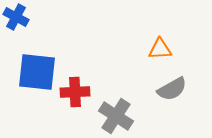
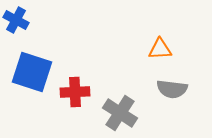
blue cross: moved 3 px down
blue square: moved 5 px left; rotated 12 degrees clockwise
gray semicircle: rotated 36 degrees clockwise
gray cross: moved 4 px right, 3 px up
